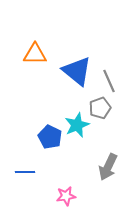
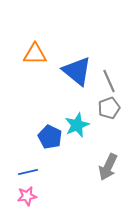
gray pentagon: moved 9 px right
blue line: moved 3 px right; rotated 12 degrees counterclockwise
pink star: moved 39 px left
